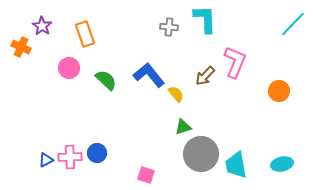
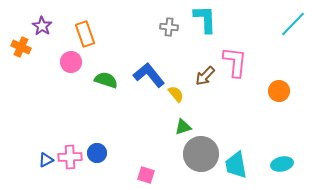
pink L-shape: rotated 16 degrees counterclockwise
pink circle: moved 2 px right, 6 px up
green semicircle: rotated 25 degrees counterclockwise
